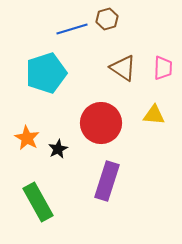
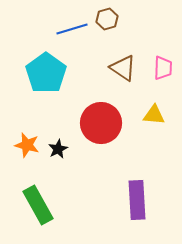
cyan pentagon: rotated 18 degrees counterclockwise
orange star: moved 7 px down; rotated 15 degrees counterclockwise
purple rectangle: moved 30 px right, 19 px down; rotated 21 degrees counterclockwise
green rectangle: moved 3 px down
